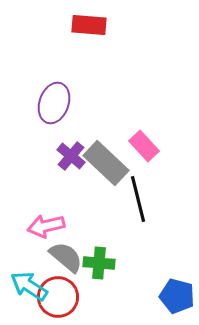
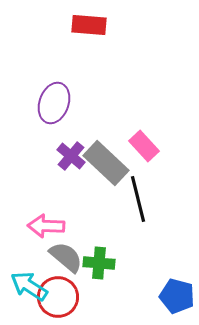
pink arrow: rotated 15 degrees clockwise
